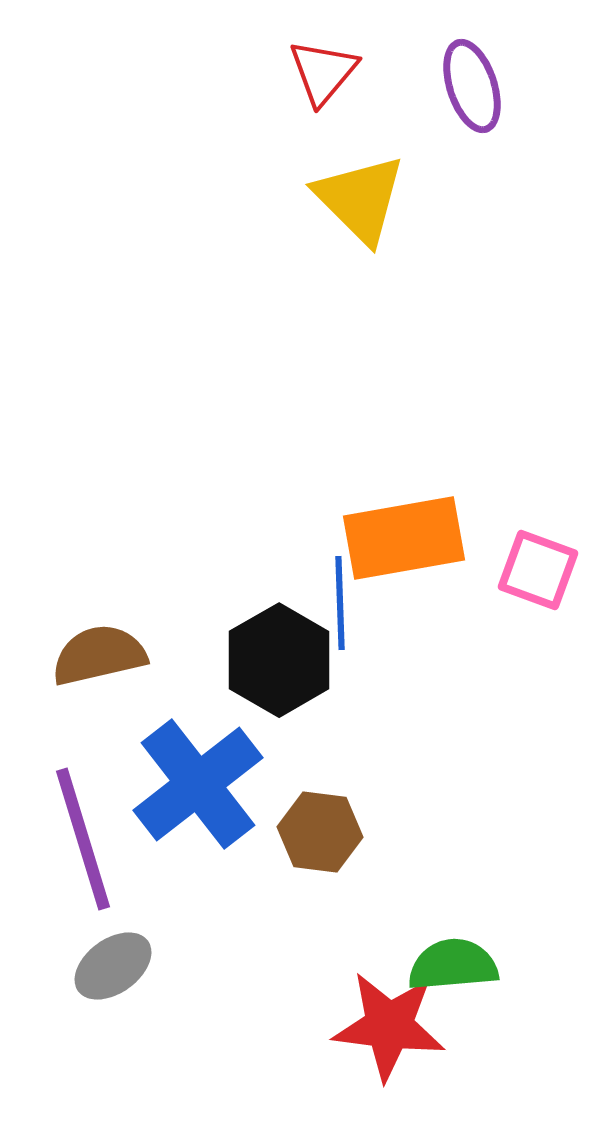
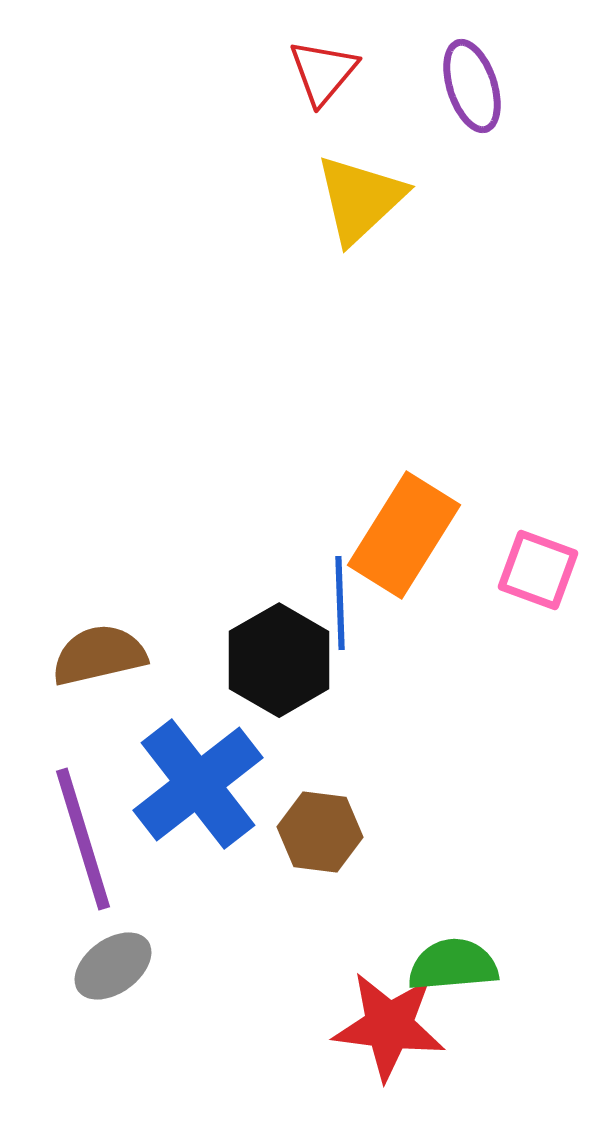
yellow triangle: rotated 32 degrees clockwise
orange rectangle: moved 3 px up; rotated 48 degrees counterclockwise
